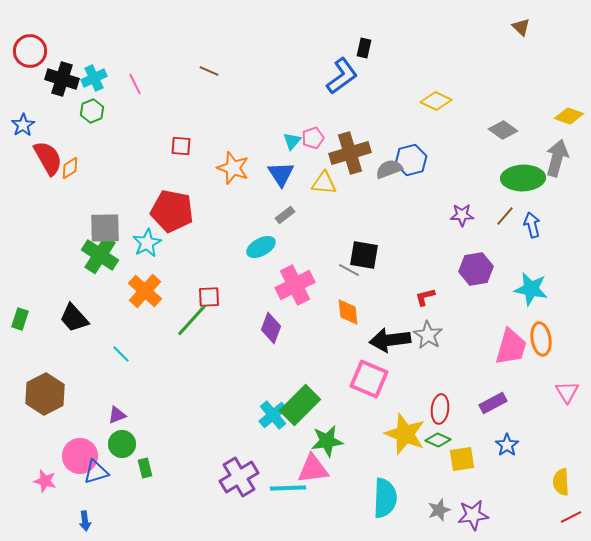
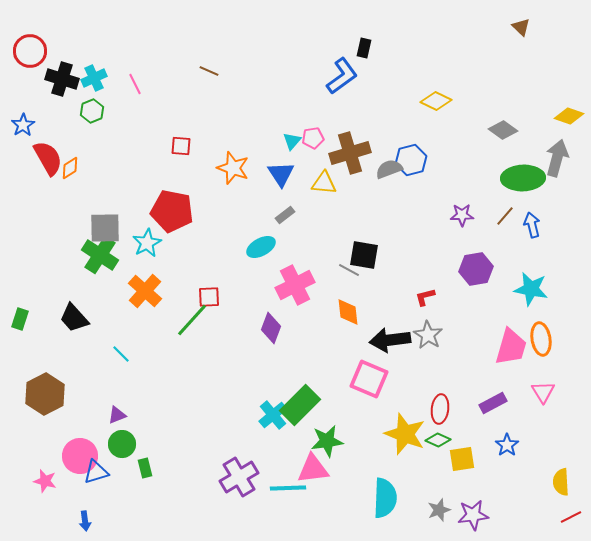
pink pentagon at (313, 138): rotated 10 degrees clockwise
pink triangle at (567, 392): moved 24 px left
